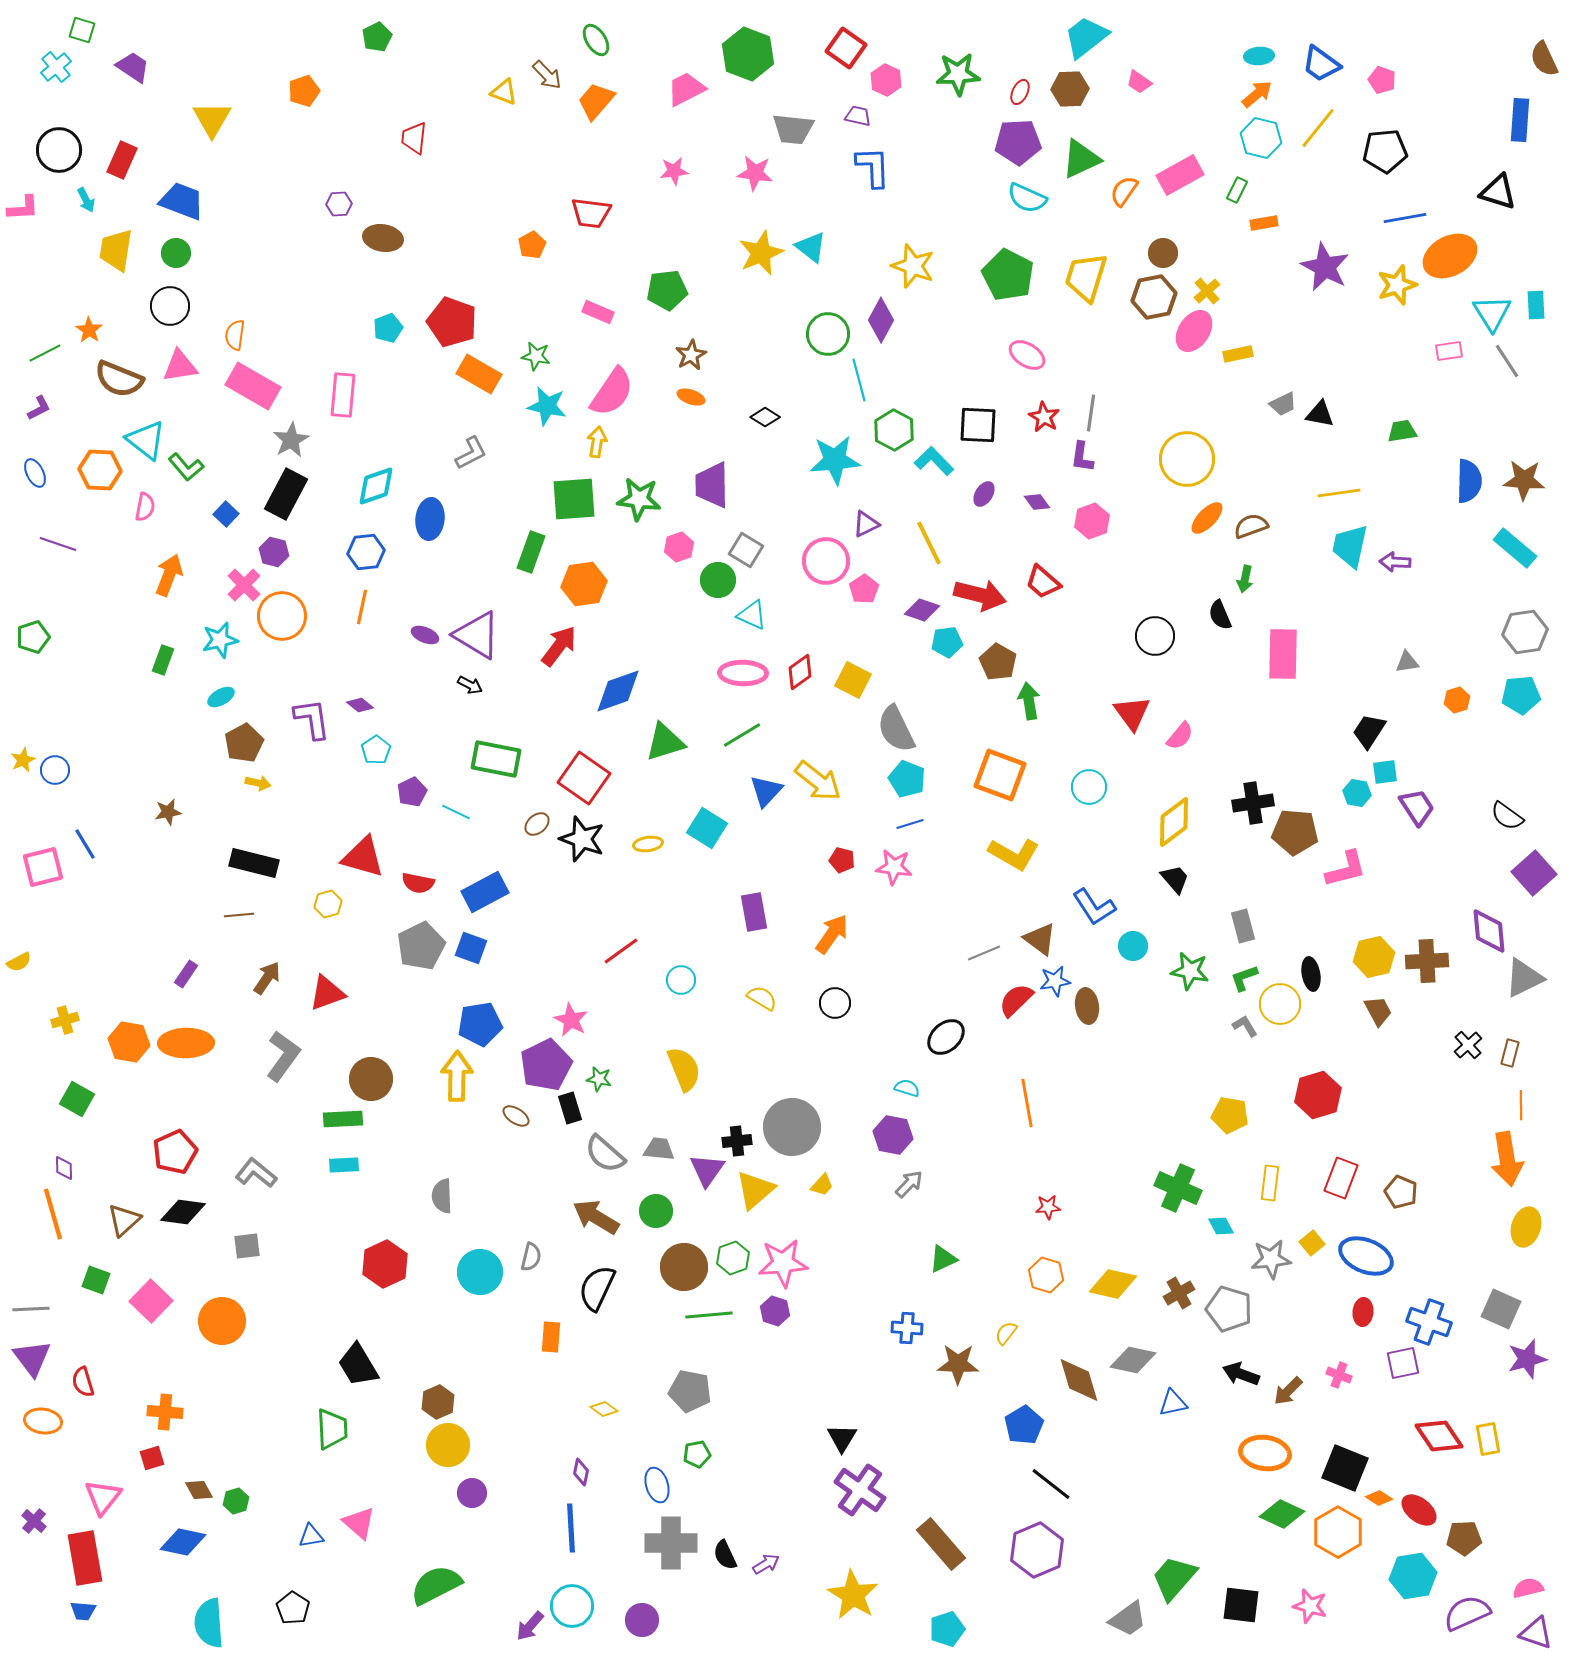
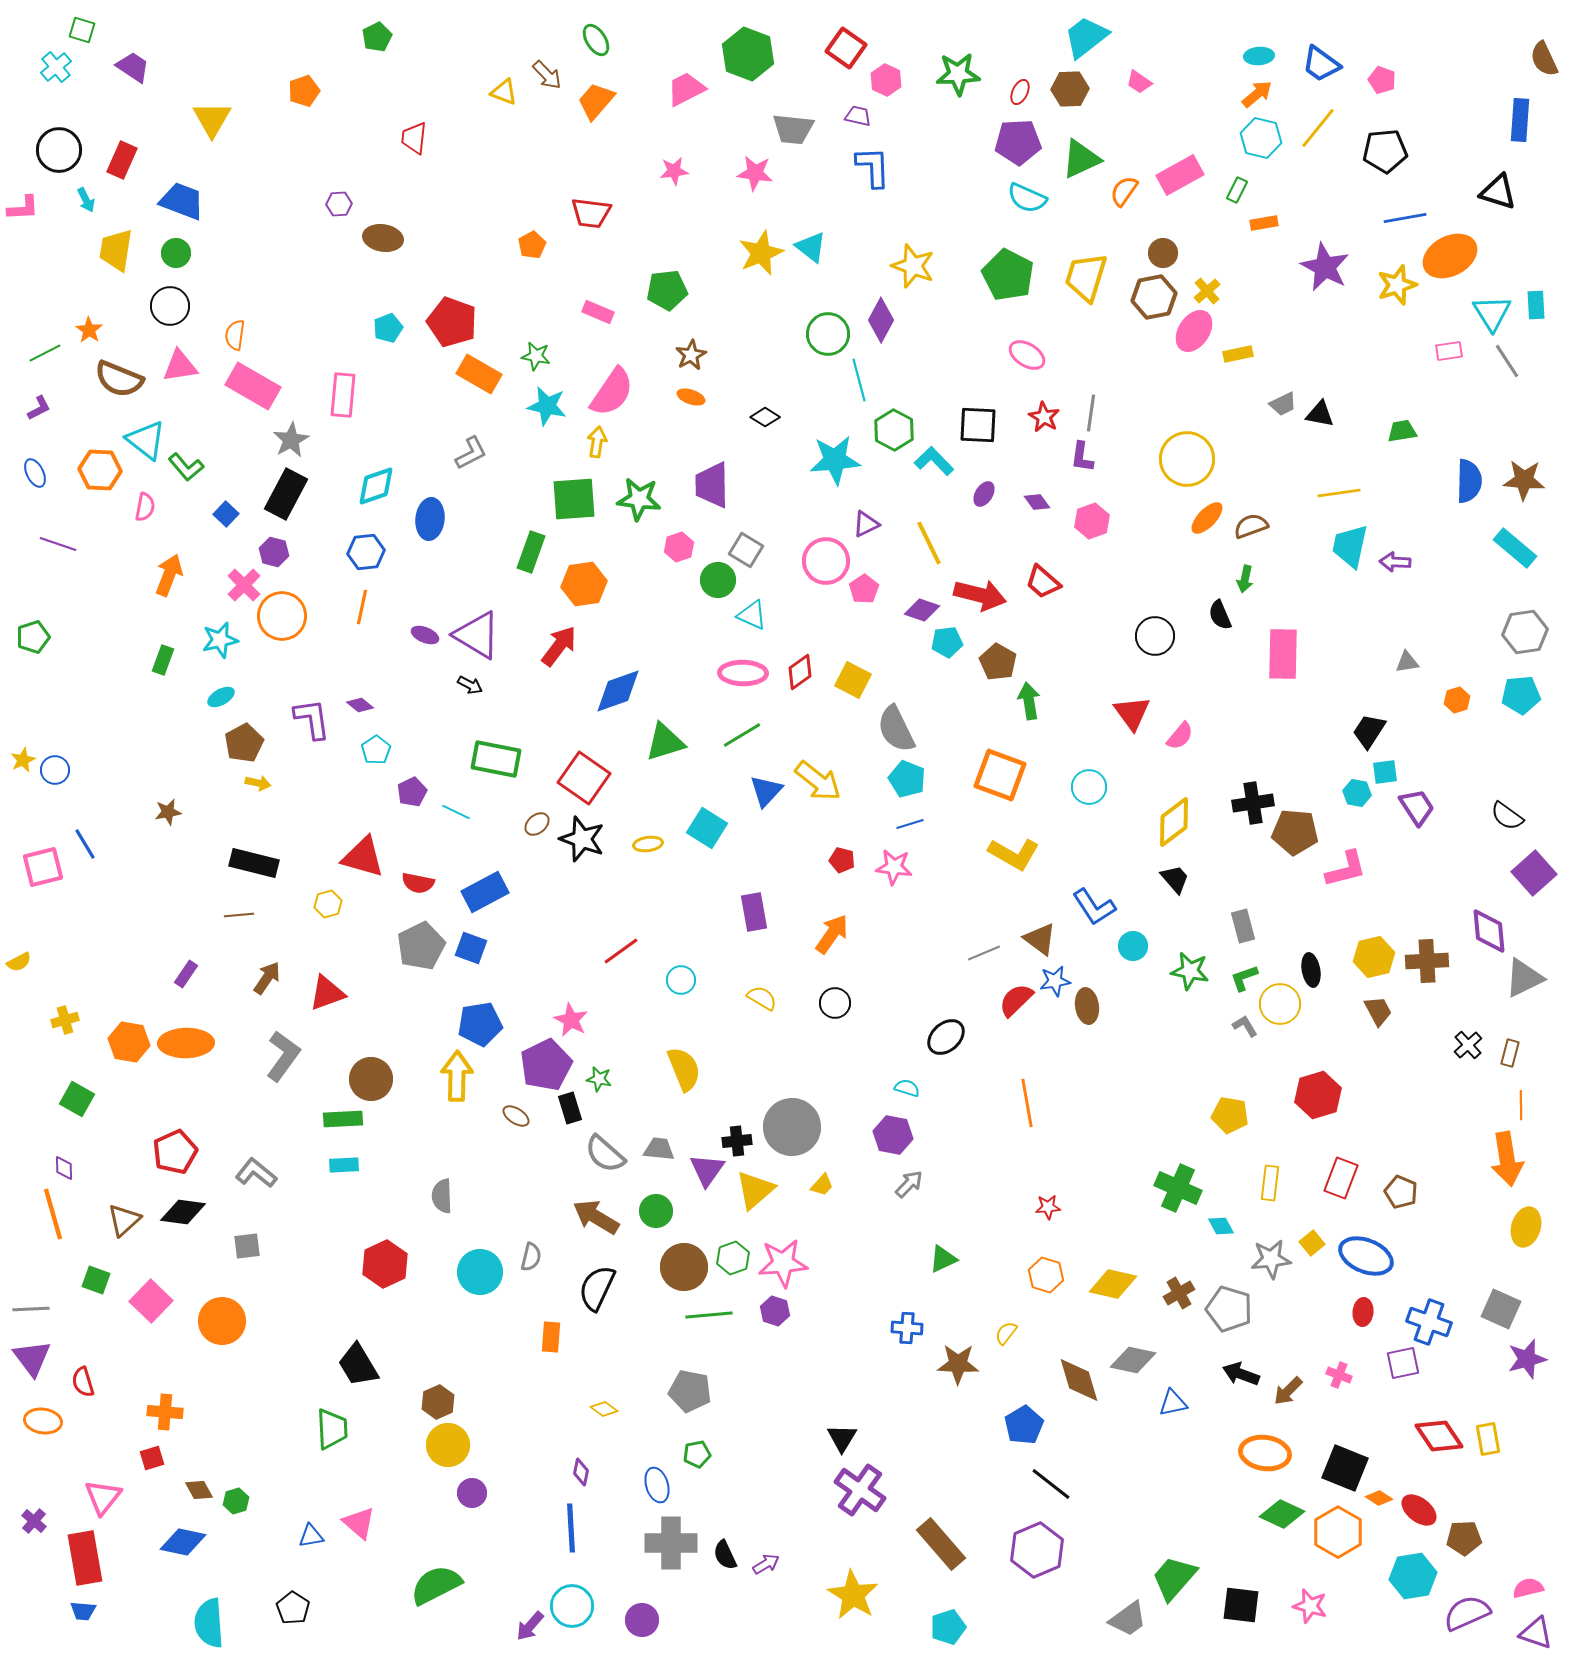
black ellipse at (1311, 974): moved 4 px up
cyan pentagon at (947, 1629): moved 1 px right, 2 px up
